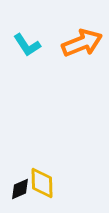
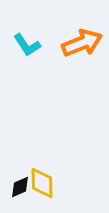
black diamond: moved 2 px up
